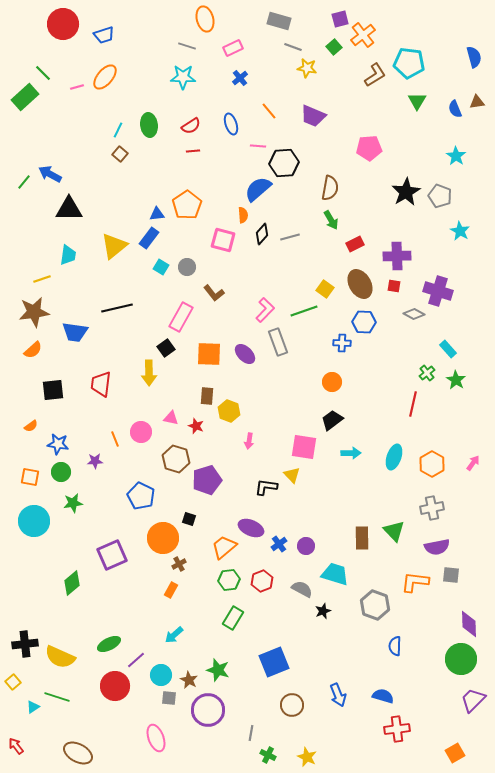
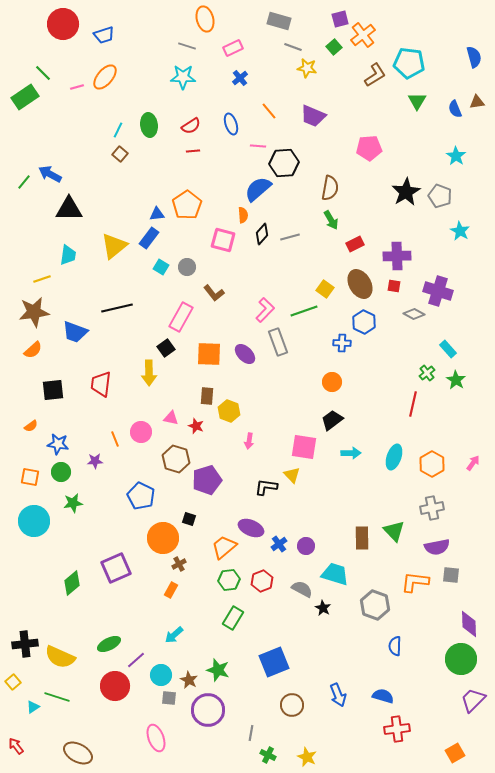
green rectangle at (25, 97): rotated 8 degrees clockwise
blue hexagon at (364, 322): rotated 25 degrees clockwise
blue trapezoid at (75, 332): rotated 12 degrees clockwise
purple square at (112, 555): moved 4 px right, 13 px down
black star at (323, 611): moved 3 px up; rotated 21 degrees counterclockwise
